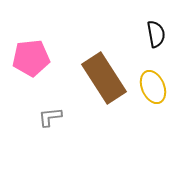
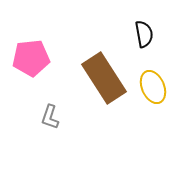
black semicircle: moved 12 px left
gray L-shape: rotated 65 degrees counterclockwise
